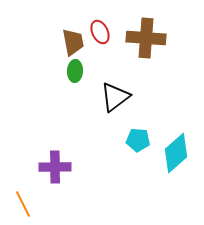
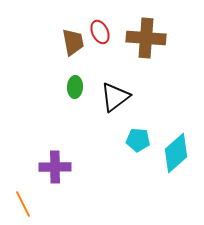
green ellipse: moved 16 px down
